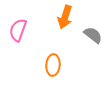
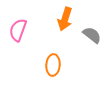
orange arrow: moved 2 px down
gray semicircle: moved 1 px left
